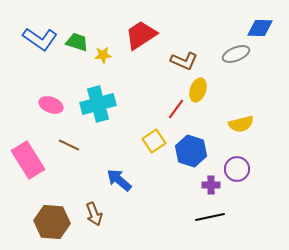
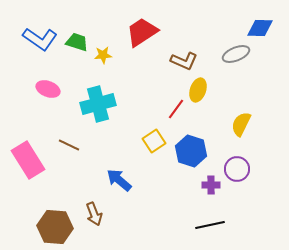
red trapezoid: moved 1 px right, 3 px up
pink ellipse: moved 3 px left, 16 px up
yellow semicircle: rotated 130 degrees clockwise
black line: moved 8 px down
brown hexagon: moved 3 px right, 5 px down
